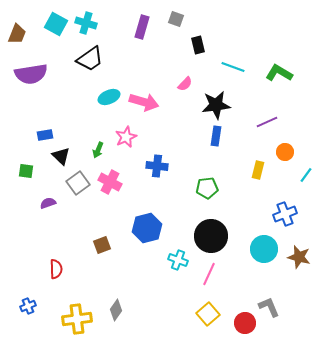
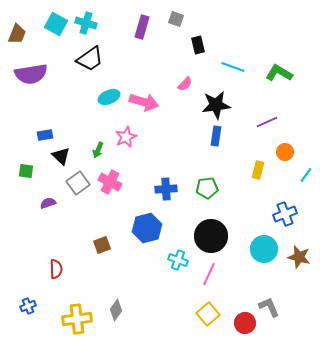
blue cross at (157, 166): moved 9 px right, 23 px down; rotated 10 degrees counterclockwise
